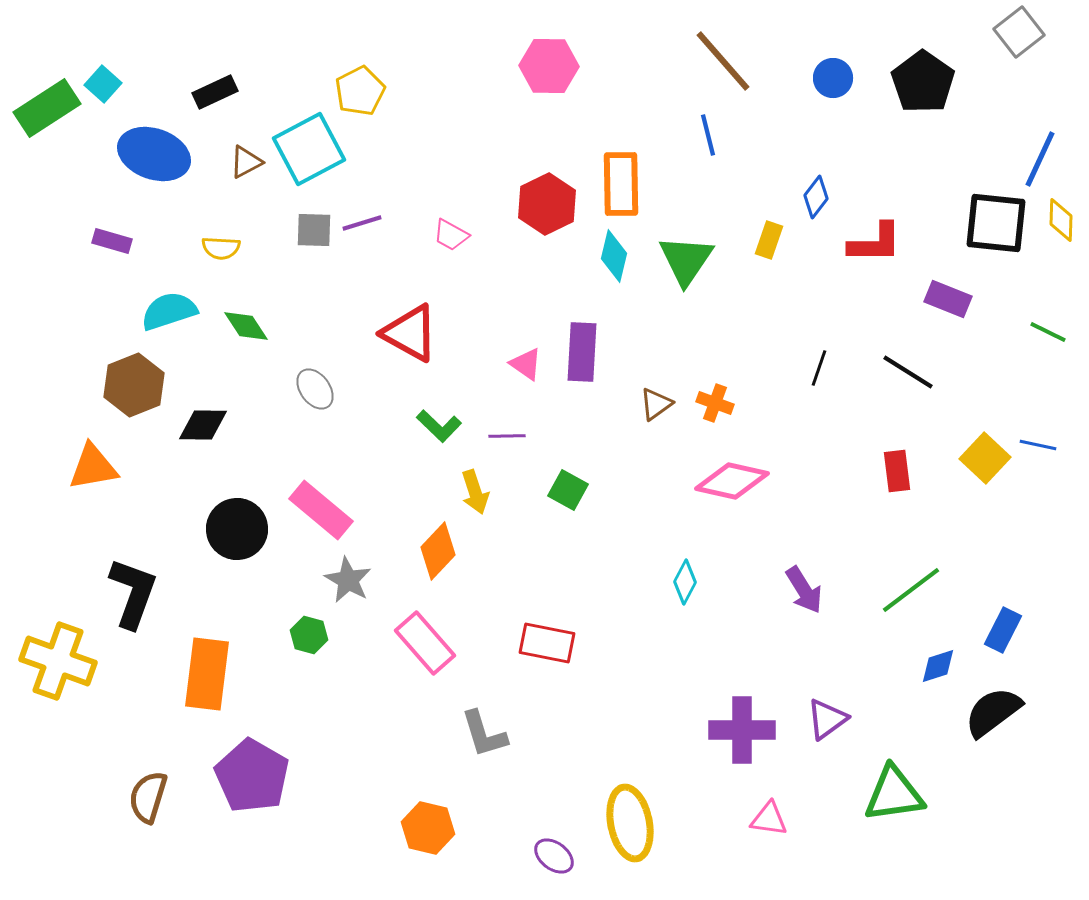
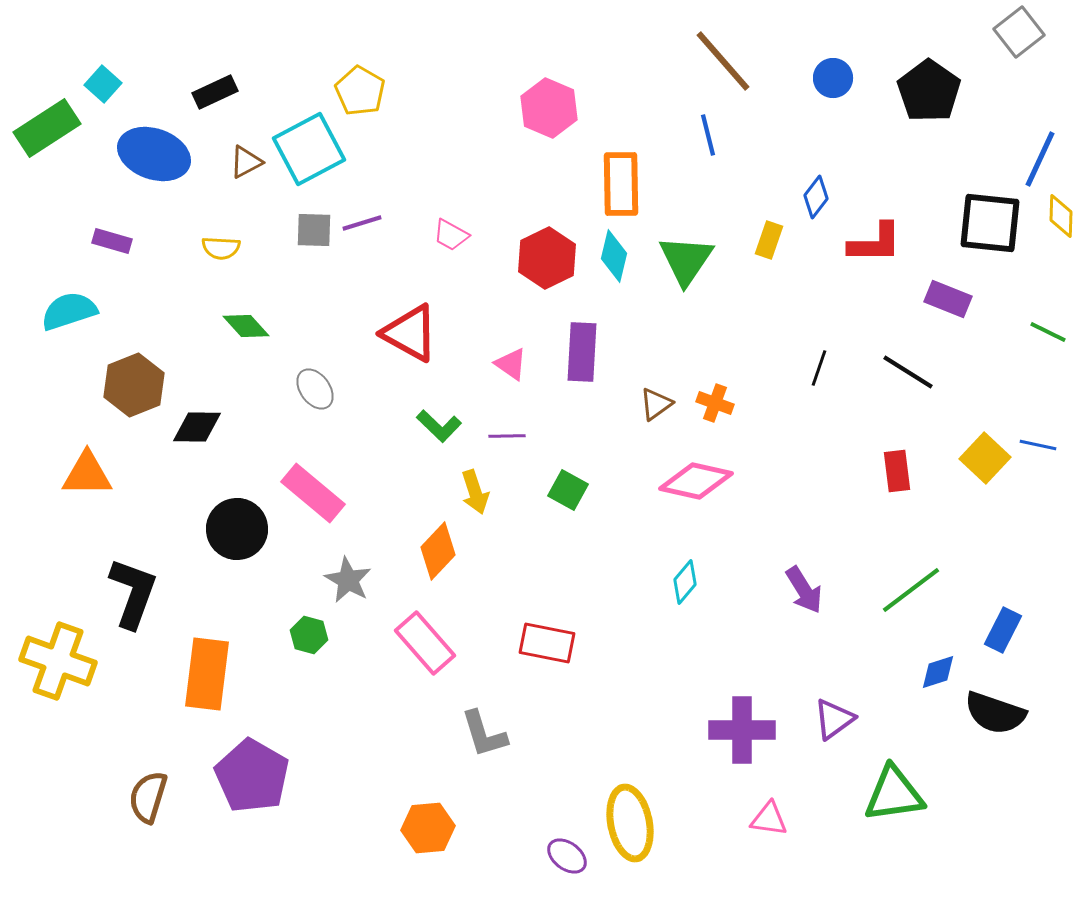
pink hexagon at (549, 66): moved 42 px down; rotated 22 degrees clockwise
black pentagon at (923, 82): moved 6 px right, 9 px down
yellow pentagon at (360, 91): rotated 15 degrees counterclockwise
green rectangle at (47, 108): moved 20 px down
red hexagon at (547, 204): moved 54 px down
yellow diamond at (1061, 220): moved 4 px up
black square at (996, 223): moved 6 px left
cyan semicircle at (169, 311): moved 100 px left
green diamond at (246, 326): rotated 9 degrees counterclockwise
pink triangle at (526, 364): moved 15 px left
black diamond at (203, 425): moved 6 px left, 2 px down
orange triangle at (93, 467): moved 6 px left, 7 px down; rotated 10 degrees clockwise
pink diamond at (732, 481): moved 36 px left
pink rectangle at (321, 510): moved 8 px left, 17 px up
cyan diamond at (685, 582): rotated 12 degrees clockwise
blue diamond at (938, 666): moved 6 px down
black semicircle at (993, 712): moved 2 px right, 1 px down; rotated 124 degrees counterclockwise
purple triangle at (827, 719): moved 7 px right
orange hexagon at (428, 828): rotated 18 degrees counterclockwise
purple ellipse at (554, 856): moved 13 px right
